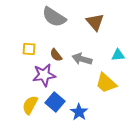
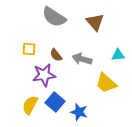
blue star: rotated 18 degrees counterclockwise
